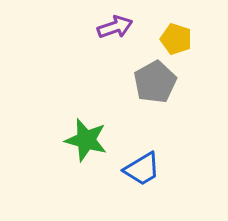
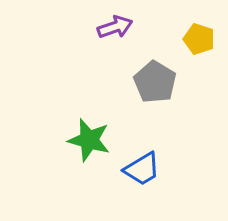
yellow pentagon: moved 23 px right
gray pentagon: rotated 12 degrees counterclockwise
green star: moved 3 px right
